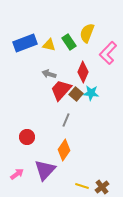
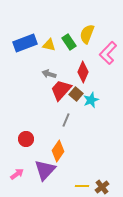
yellow semicircle: moved 1 px down
cyan star: moved 7 px down; rotated 28 degrees counterclockwise
red circle: moved 1 px left, 2 px down
orange diamond: moved 6 px left, 1 px down
yellow line: rotated 16 degrees counterclockwise
